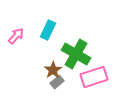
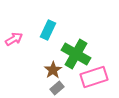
pink arrow: moved 2 px left, 3 px down; rotated 18 degrees clockwise
gray rectangle: moved 6 px down
